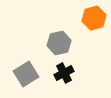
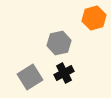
gray square: moved 4 px right, 3 px down
